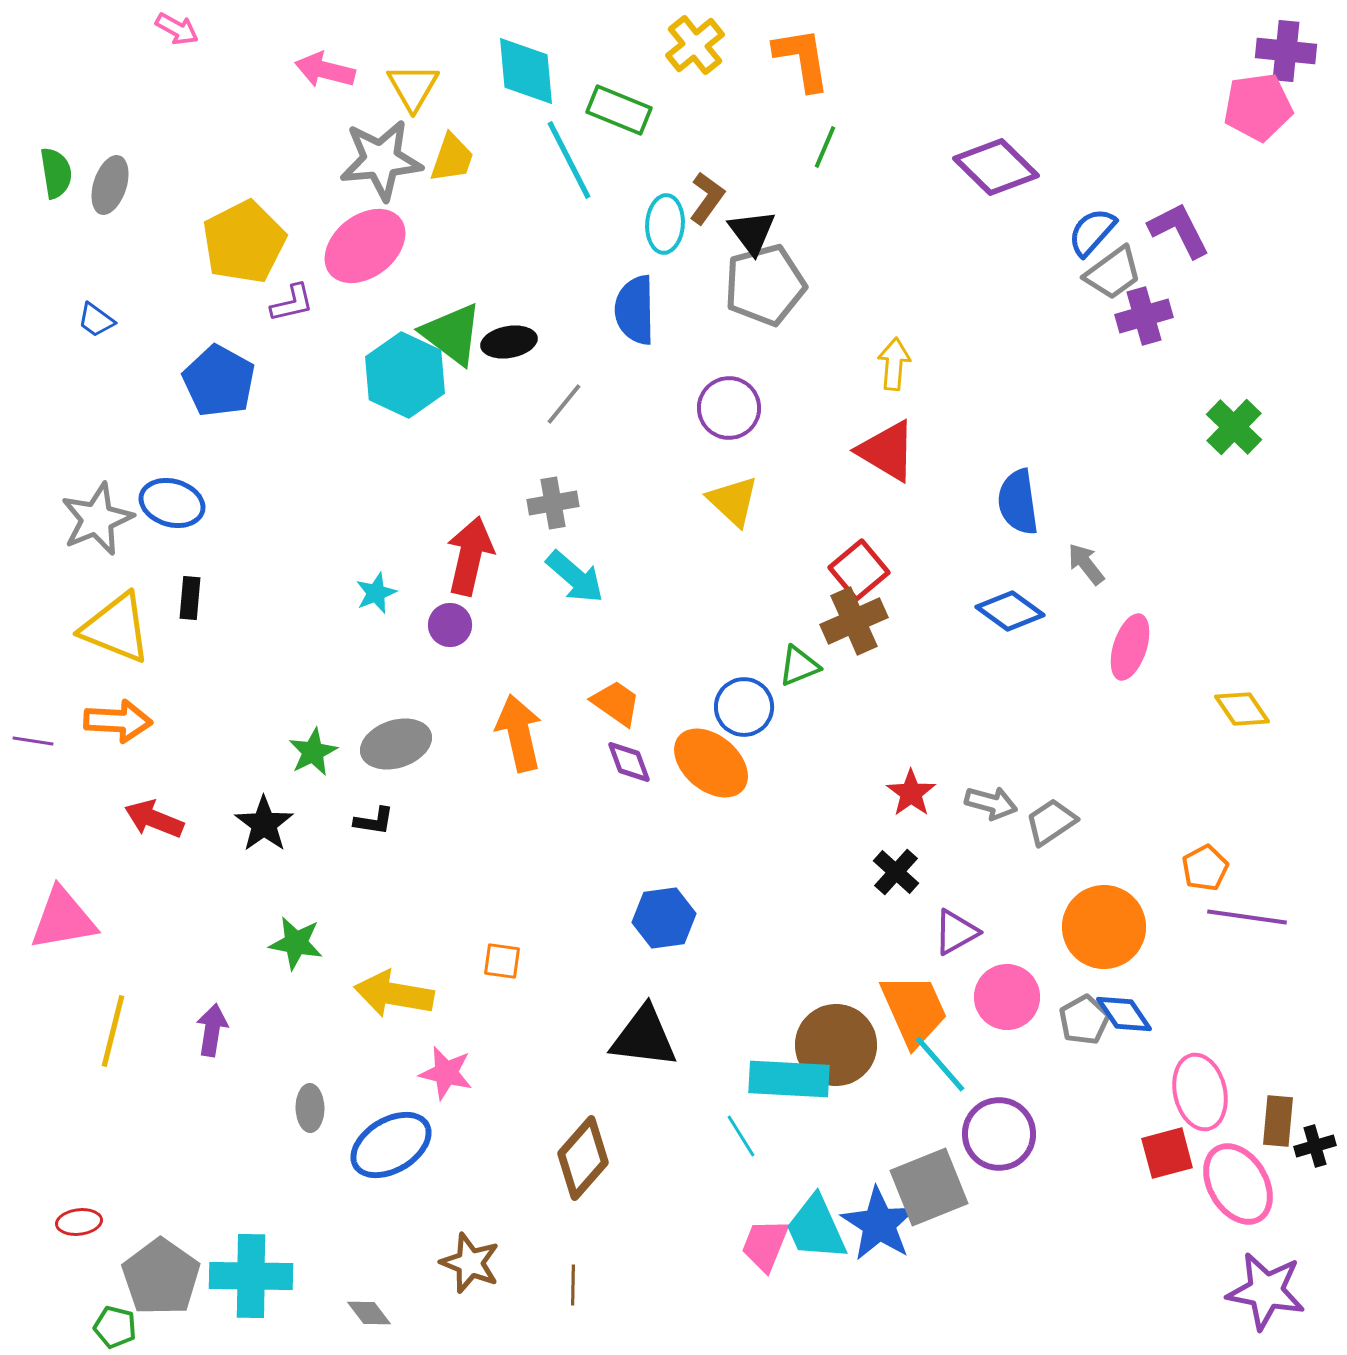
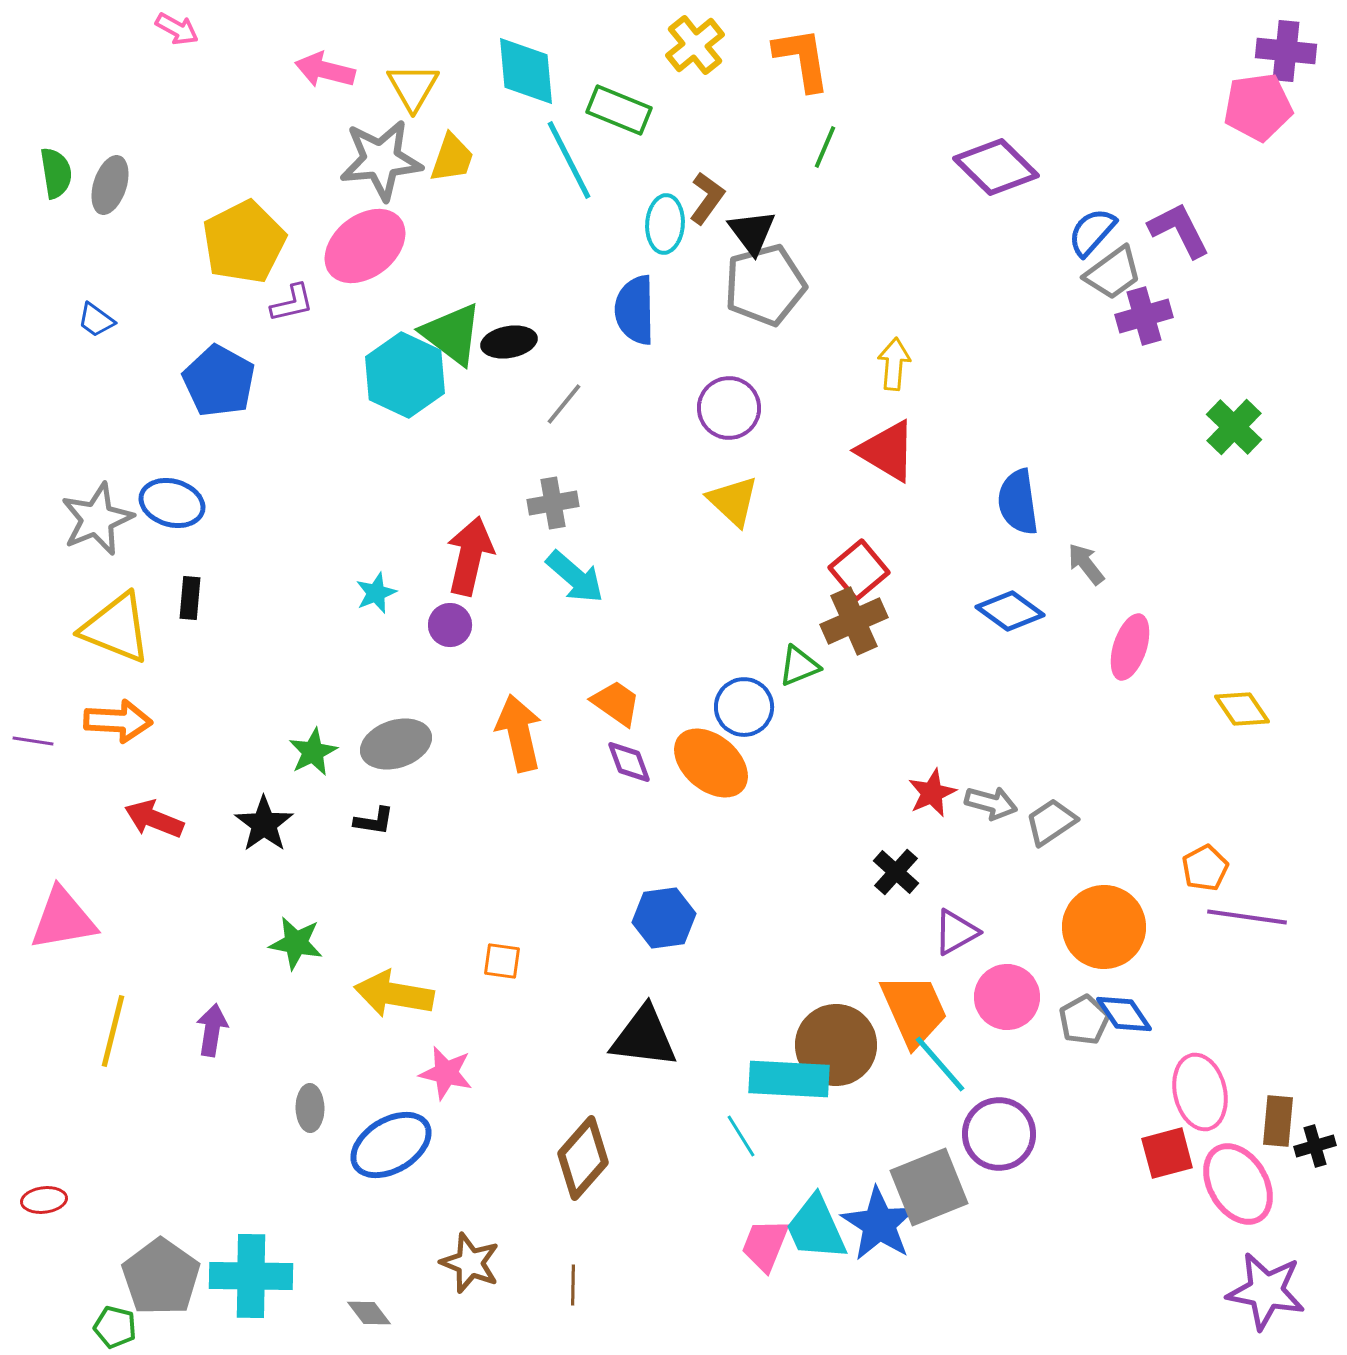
red star at (911, 793): moved 21 px right; rotated 12 degrees clockwise
red ellipse at (79, 1222): moved 35 px left, 22 px up
